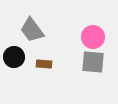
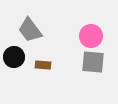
gray trapezoid: moved 2 px left
pink circle: moved 2 px left, 1 px up
brown rectangle: moved 1 px left, 1 px down
